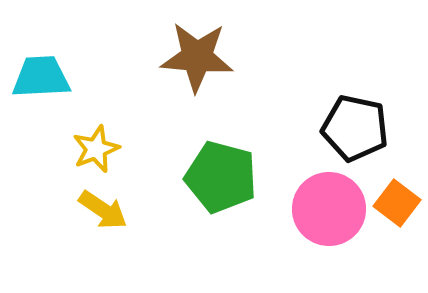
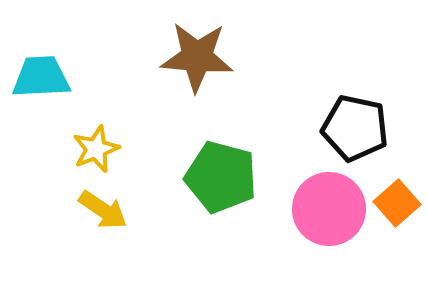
orange square: rotated 12 degrees clockwise
